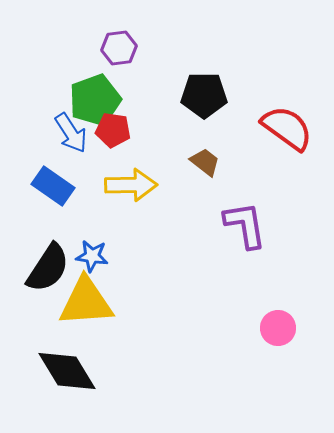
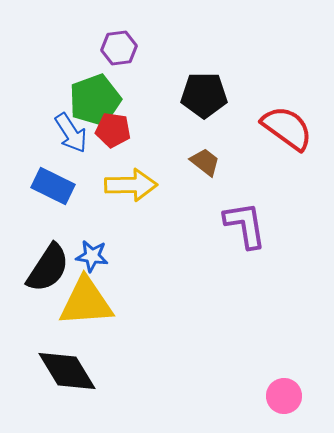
blue rectangle: rotated 9 degrees counterclockwise
pink circle: moved 6 px right, 68 px down
